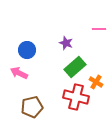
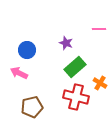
orange cross: moved 4 px right, 1 px down
